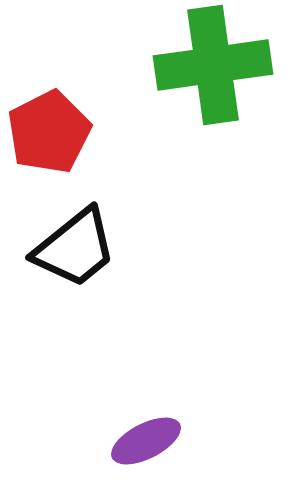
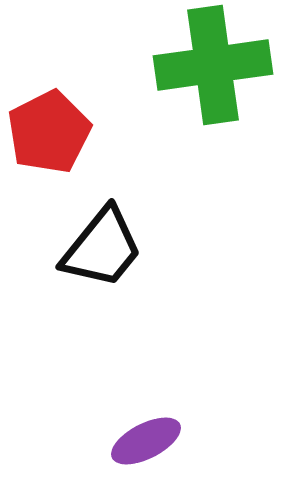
black trapezoid: moved 27 px right; rotated 12 degrees counterclockwise
